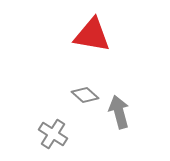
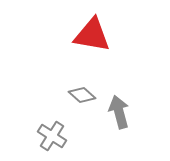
gray diamond: moved 3 px left
gray cross: moved 1 px left, 2 px down
